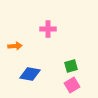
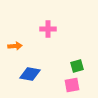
green square: moved 6 px right
pink square: rotated 21 degrees clockwise
